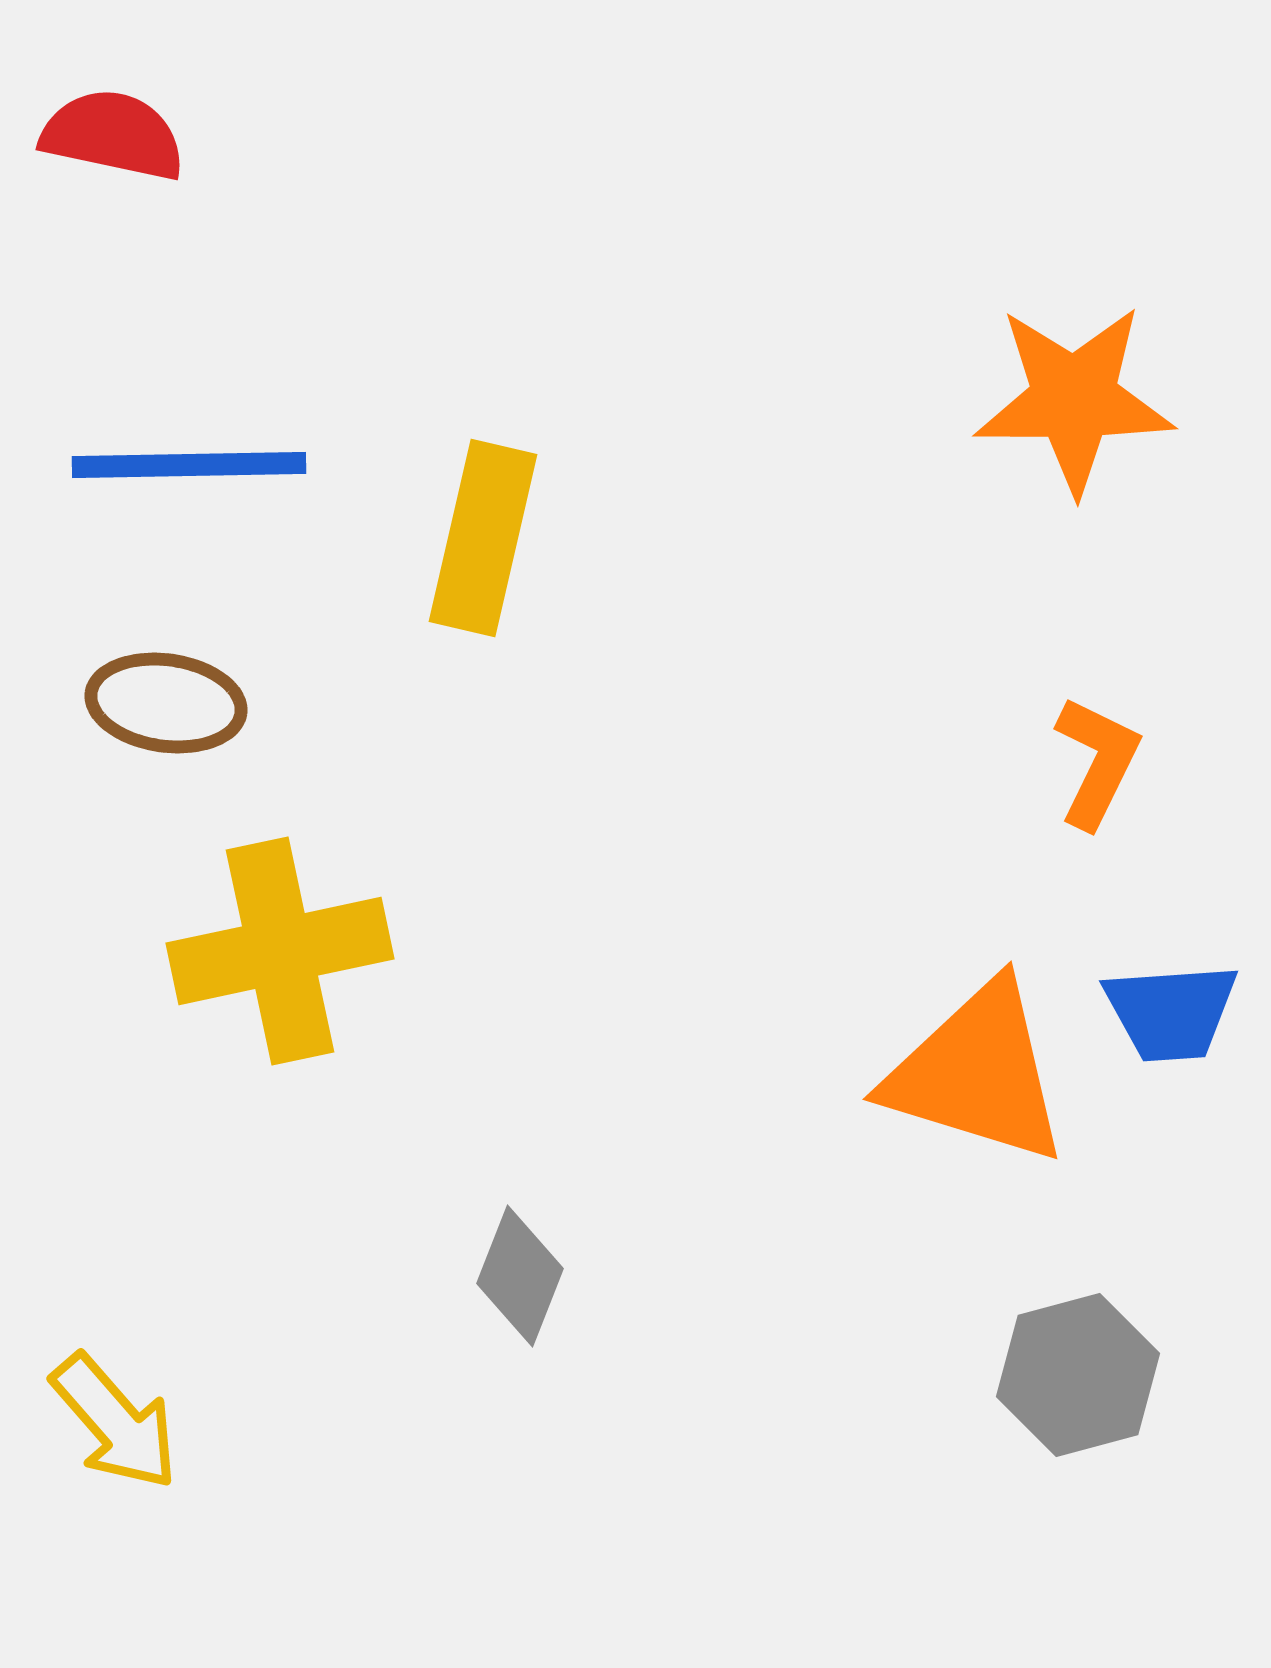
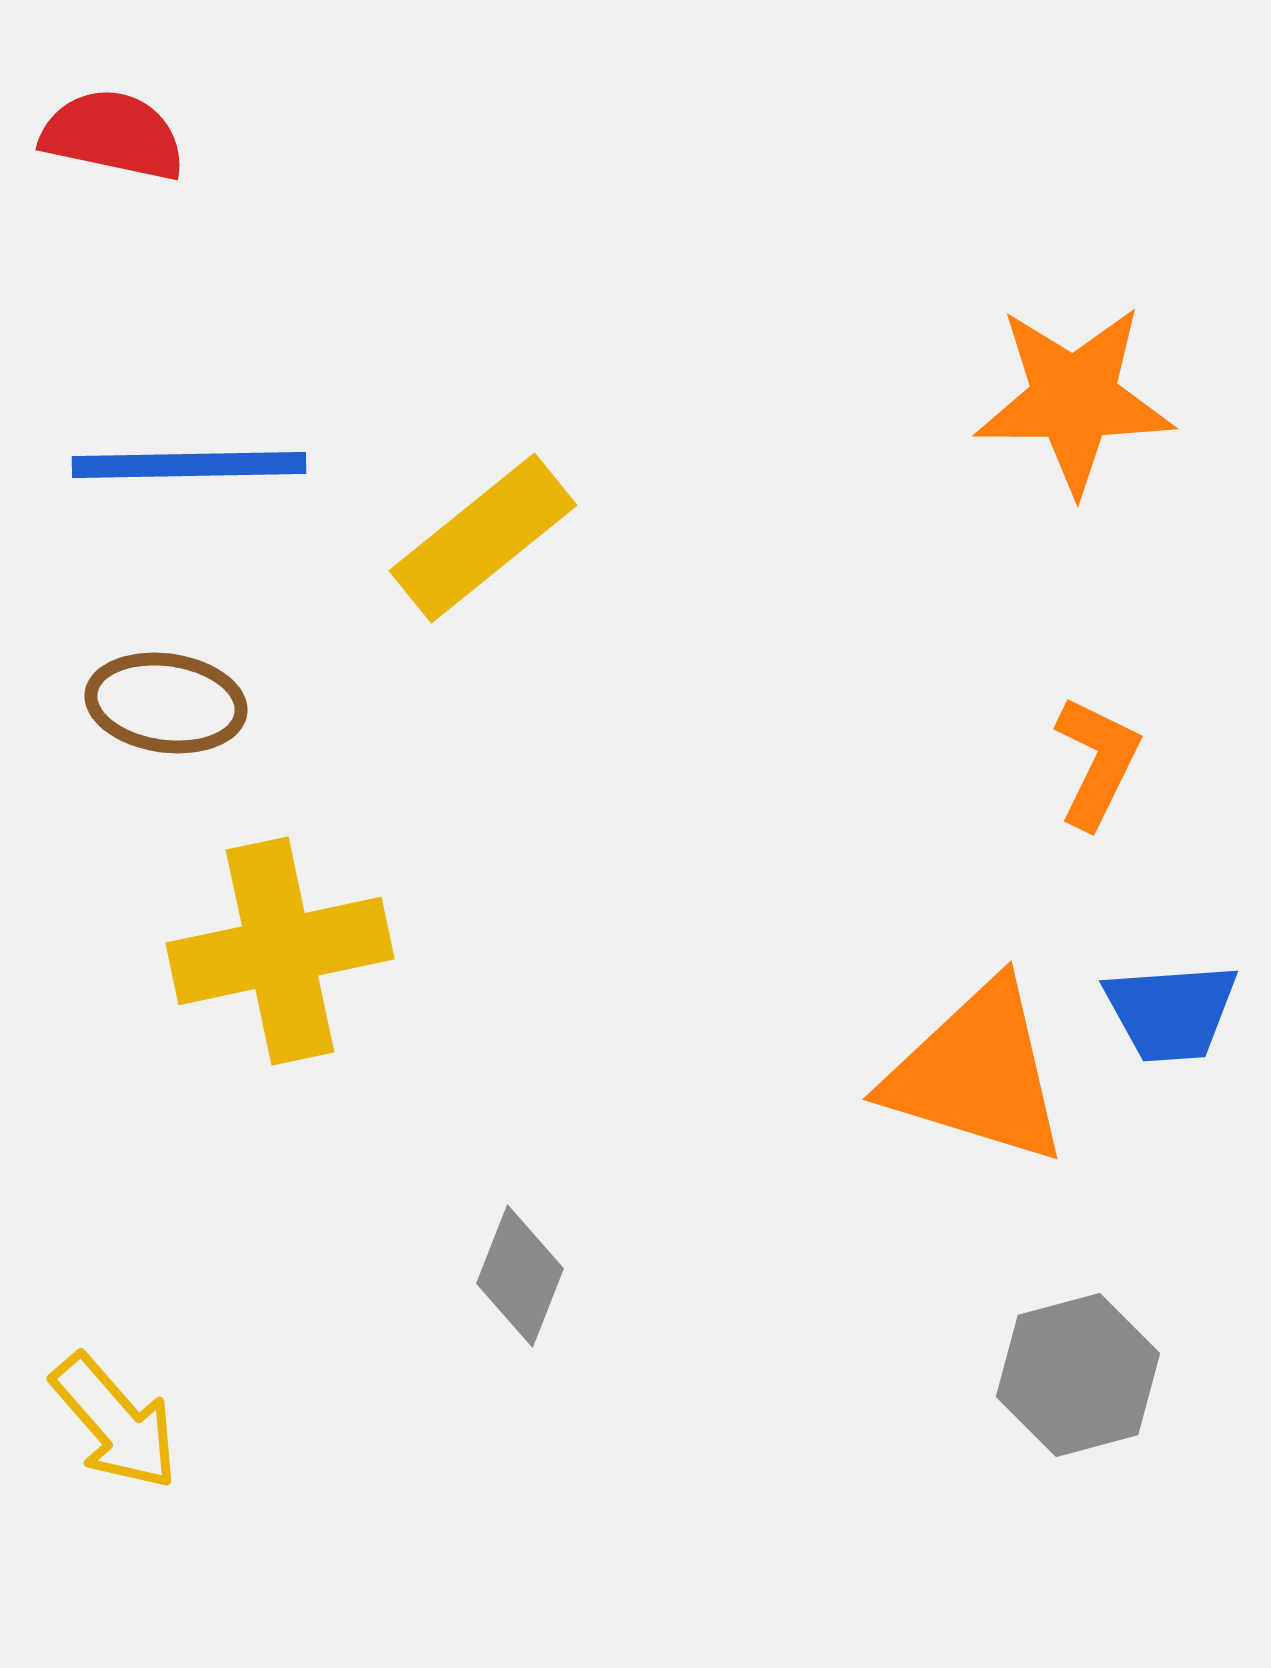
yellow rectangle: rotated 38 degrees clockwise
